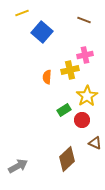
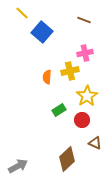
yellow line: rotated 64 degrees clockwise
pink cross: moved 2 px up
yellow cross: moved 1 px down
green rectangle: moved 5 px left
